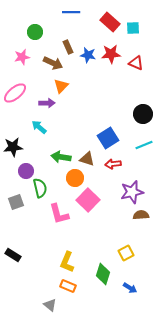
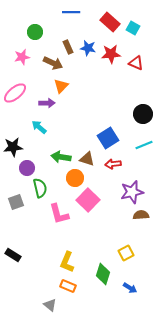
cyan square: rotated 32 degrees clockwise
blue star: moved 7 px up
purple circle: moved 1 px right, 3 px up
